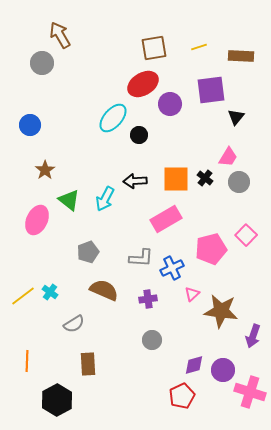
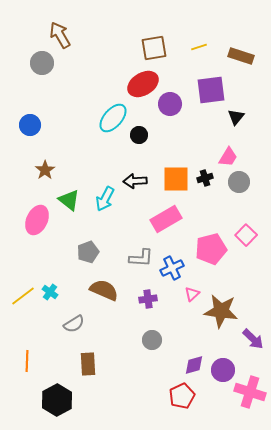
brown rectangle at (241, 56): rotated 15 degrees clockwise
black cross at (205, 178): rotated 35 degrees clockwise
purple arrow at (253, 336): moved 3 px down; rotated 65 degrees counterclockwise
